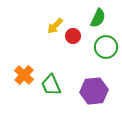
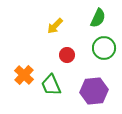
red circle: moved 6 px left, 19 px down
green circle: moved 2 px left, 1 px down
